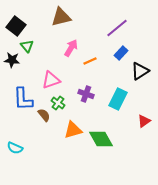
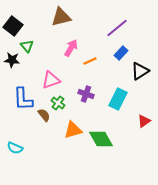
black square: moved 3 px left
